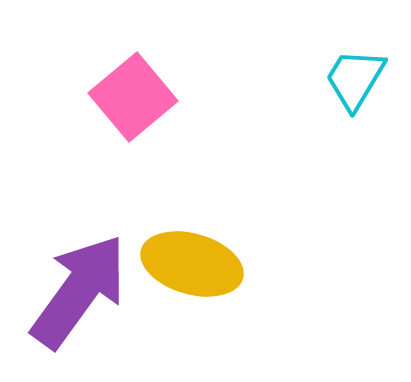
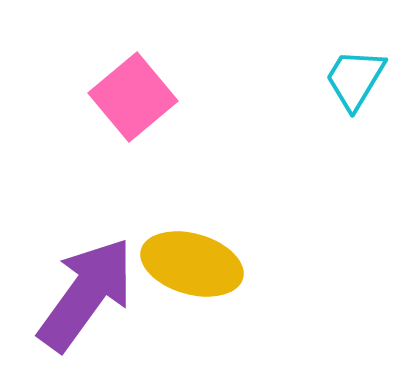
purple arrow: moved 7 px right, 3 px down
